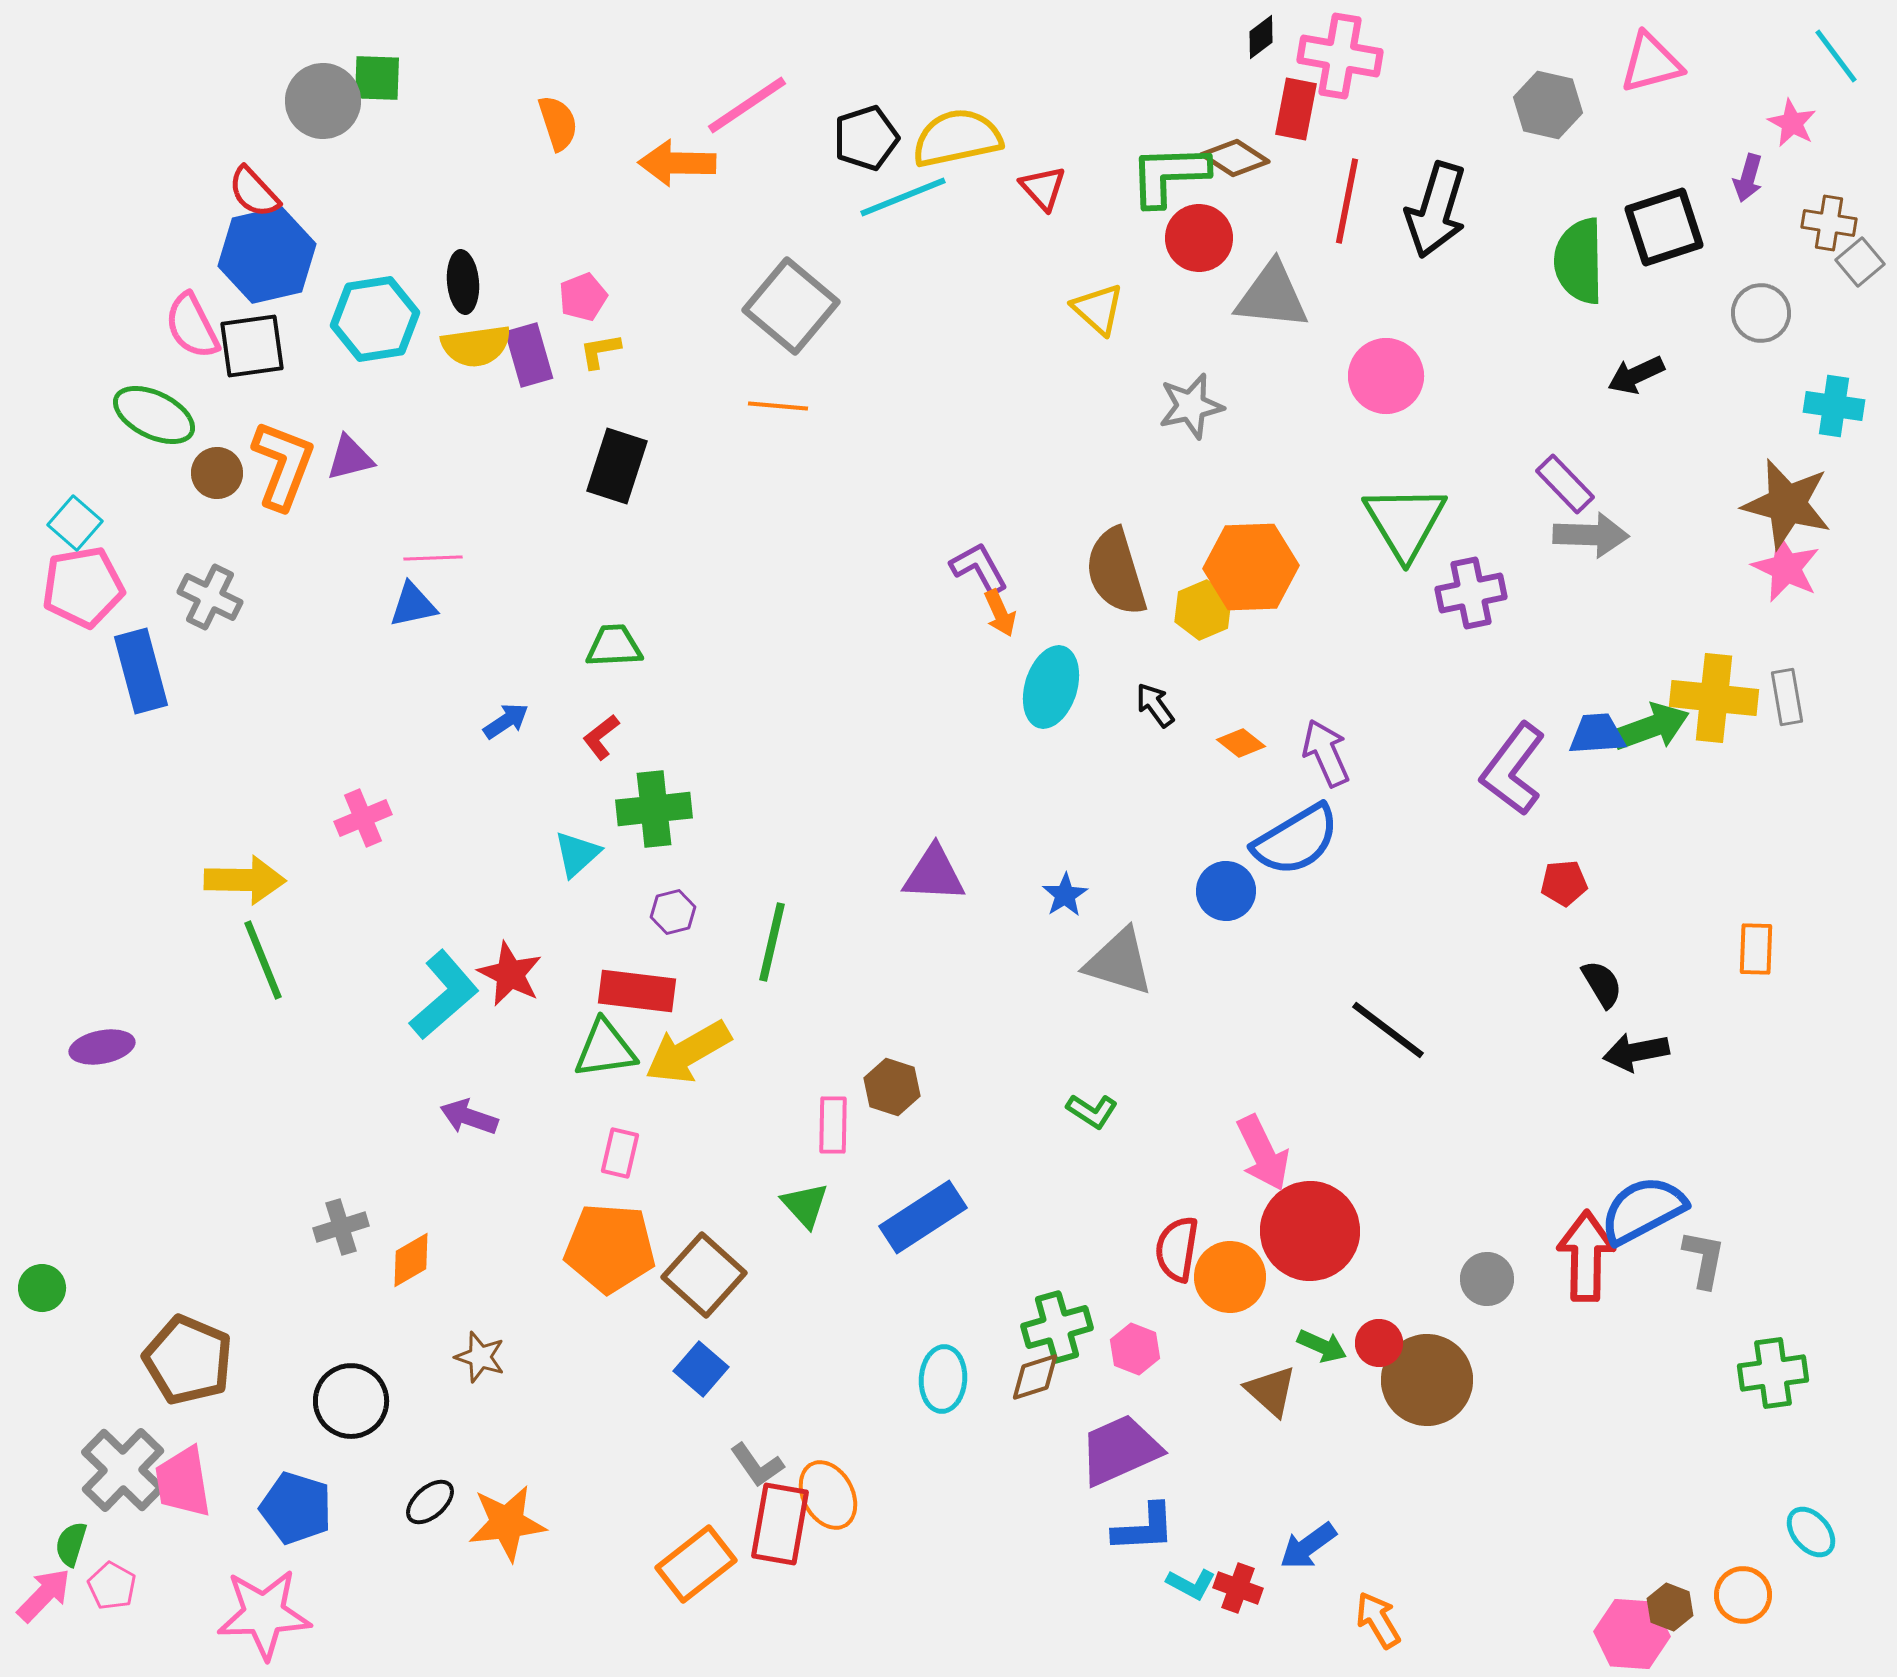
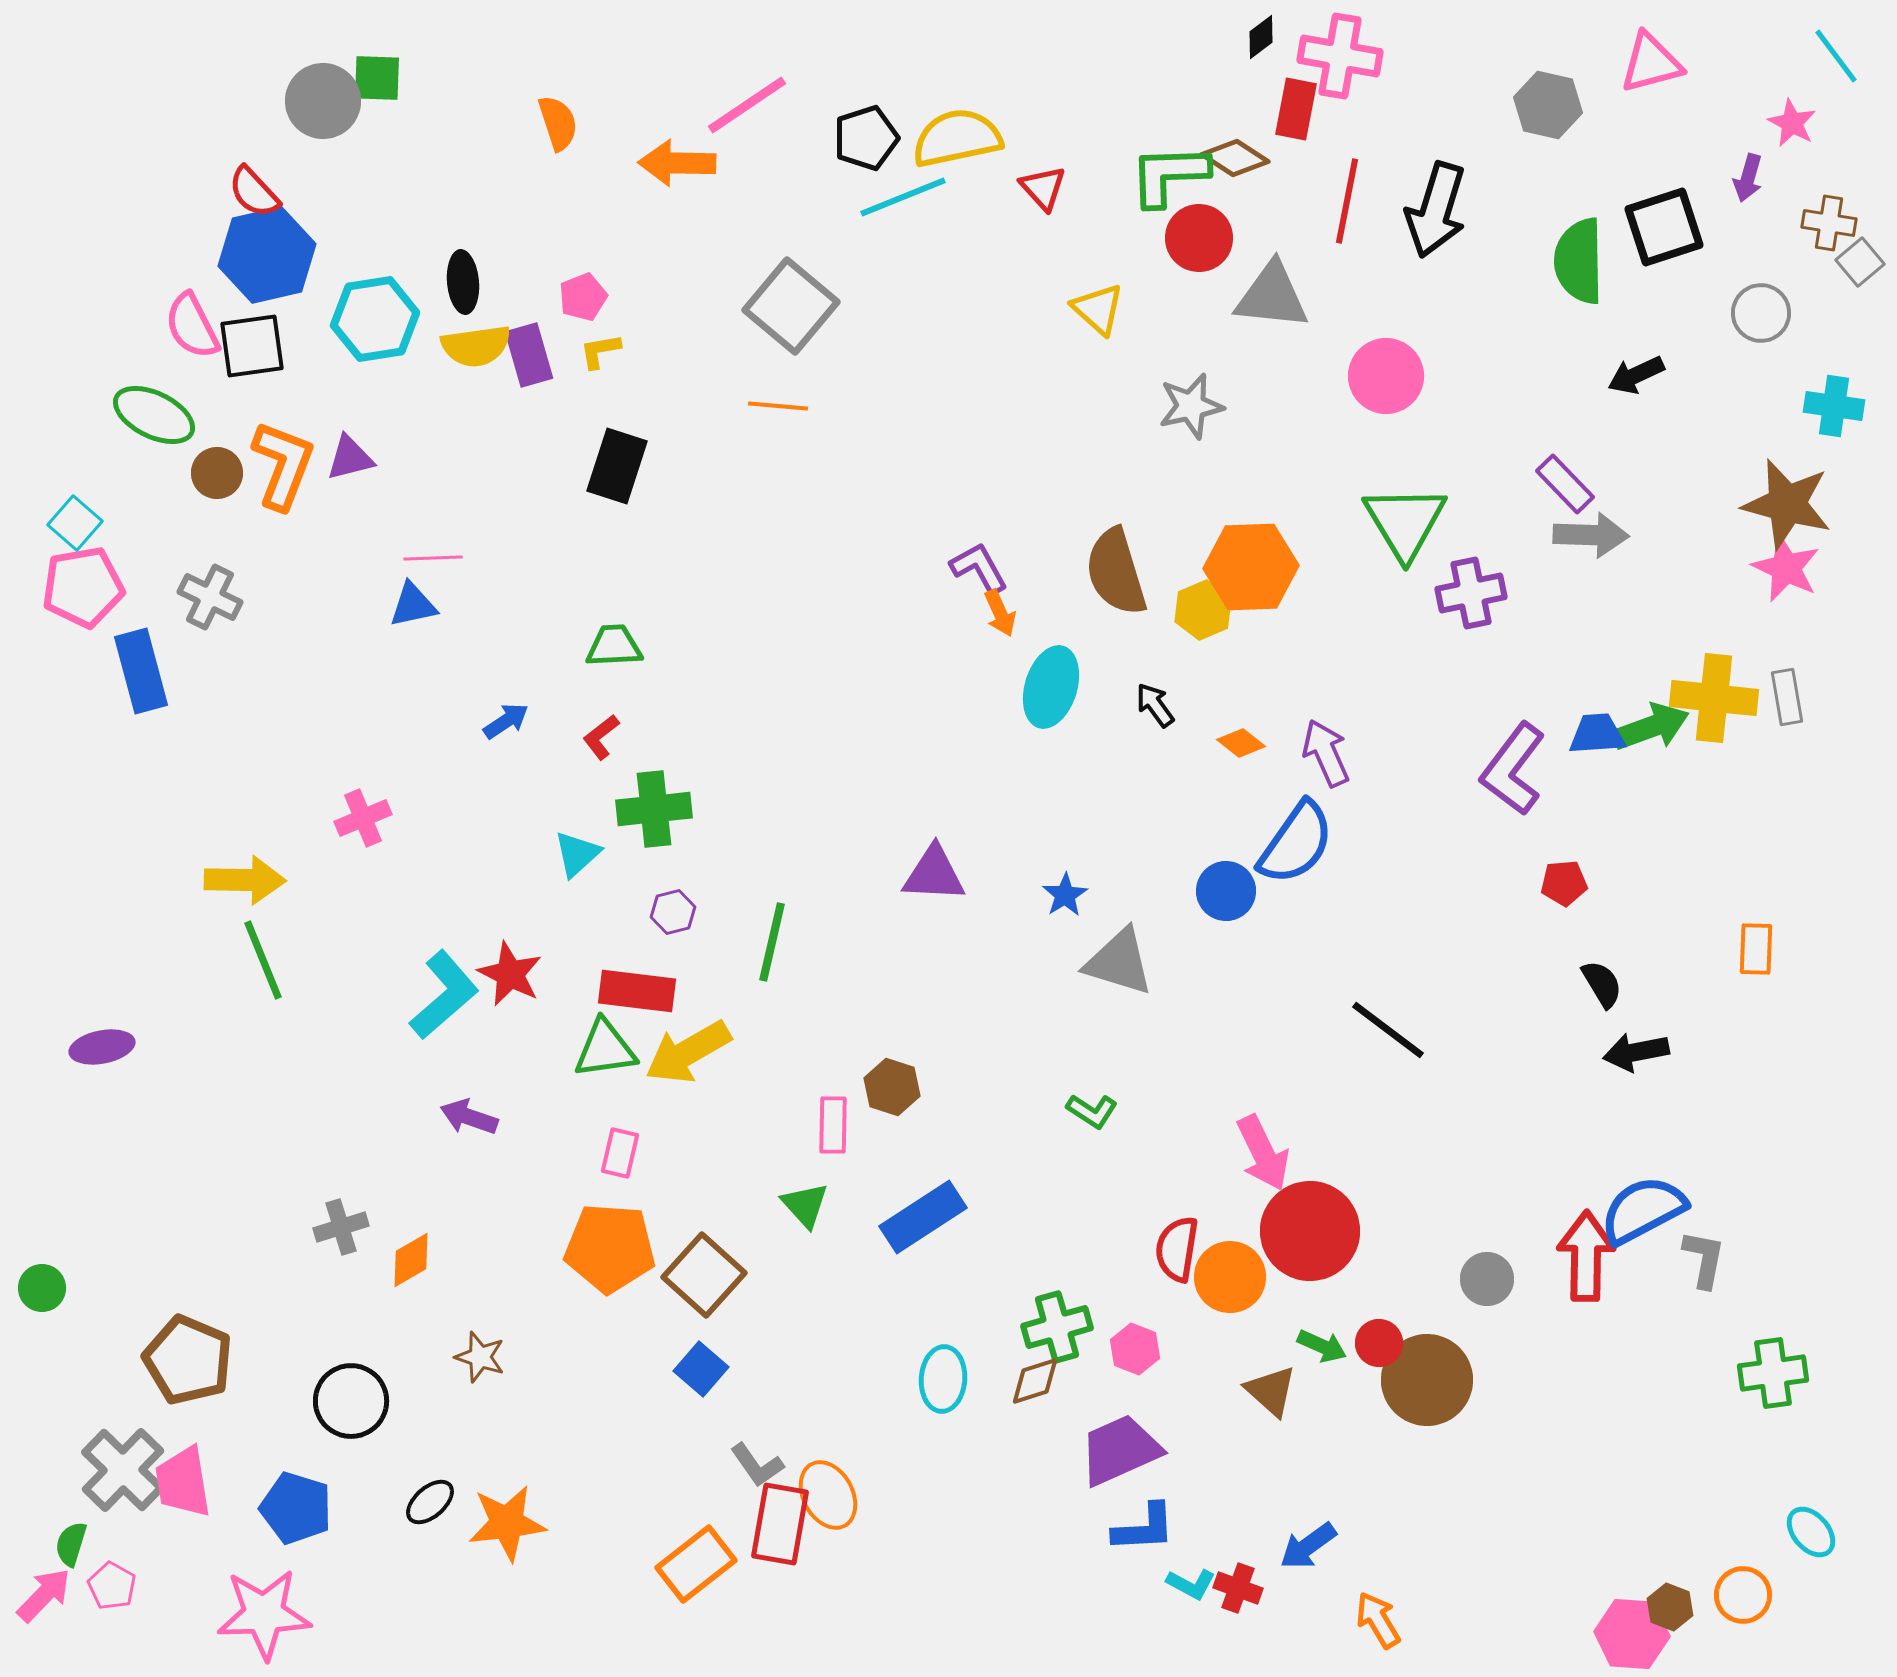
blue semicircle at (1296, 840): moved 3 px down; rotated 24 degrees counterclockwise
brown diamond at (1035, 1377): moved 4 px down
